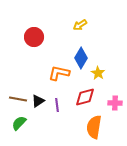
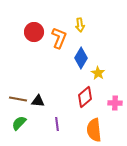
yellow arrow: rotated 64 degrees counterclockwise
red circle: moved 5 px up
orange L-shape: moved 35 px up; rotated 100 degrees clockwise
red diamond: rotated 25 degrees counterclockwise
black triangle: rotated 40 degrees clockwise
purple line: moved 19 px down
orange semicircle: moved 3 px down; rotated 15 degrees counterclockwise
